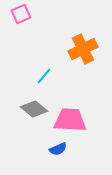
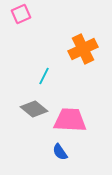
cyan line: rotated 12 degrees counterclockwise
blue semicircle: moved 2 px right, 3 px down; rotated 78 degrees clockwise
